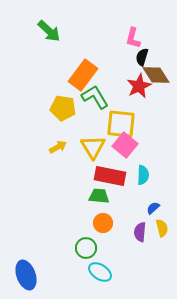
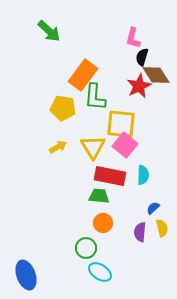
green L-shape: rotated 144 degrees counterclockwise
